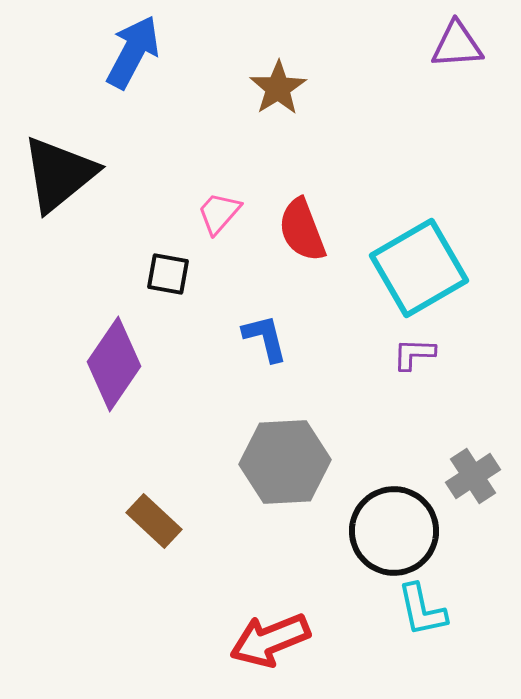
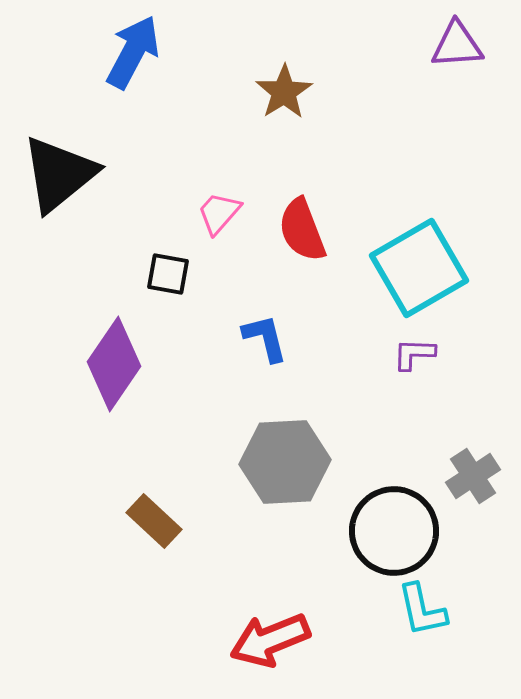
brown star: moved 6 px right, 4 px down
